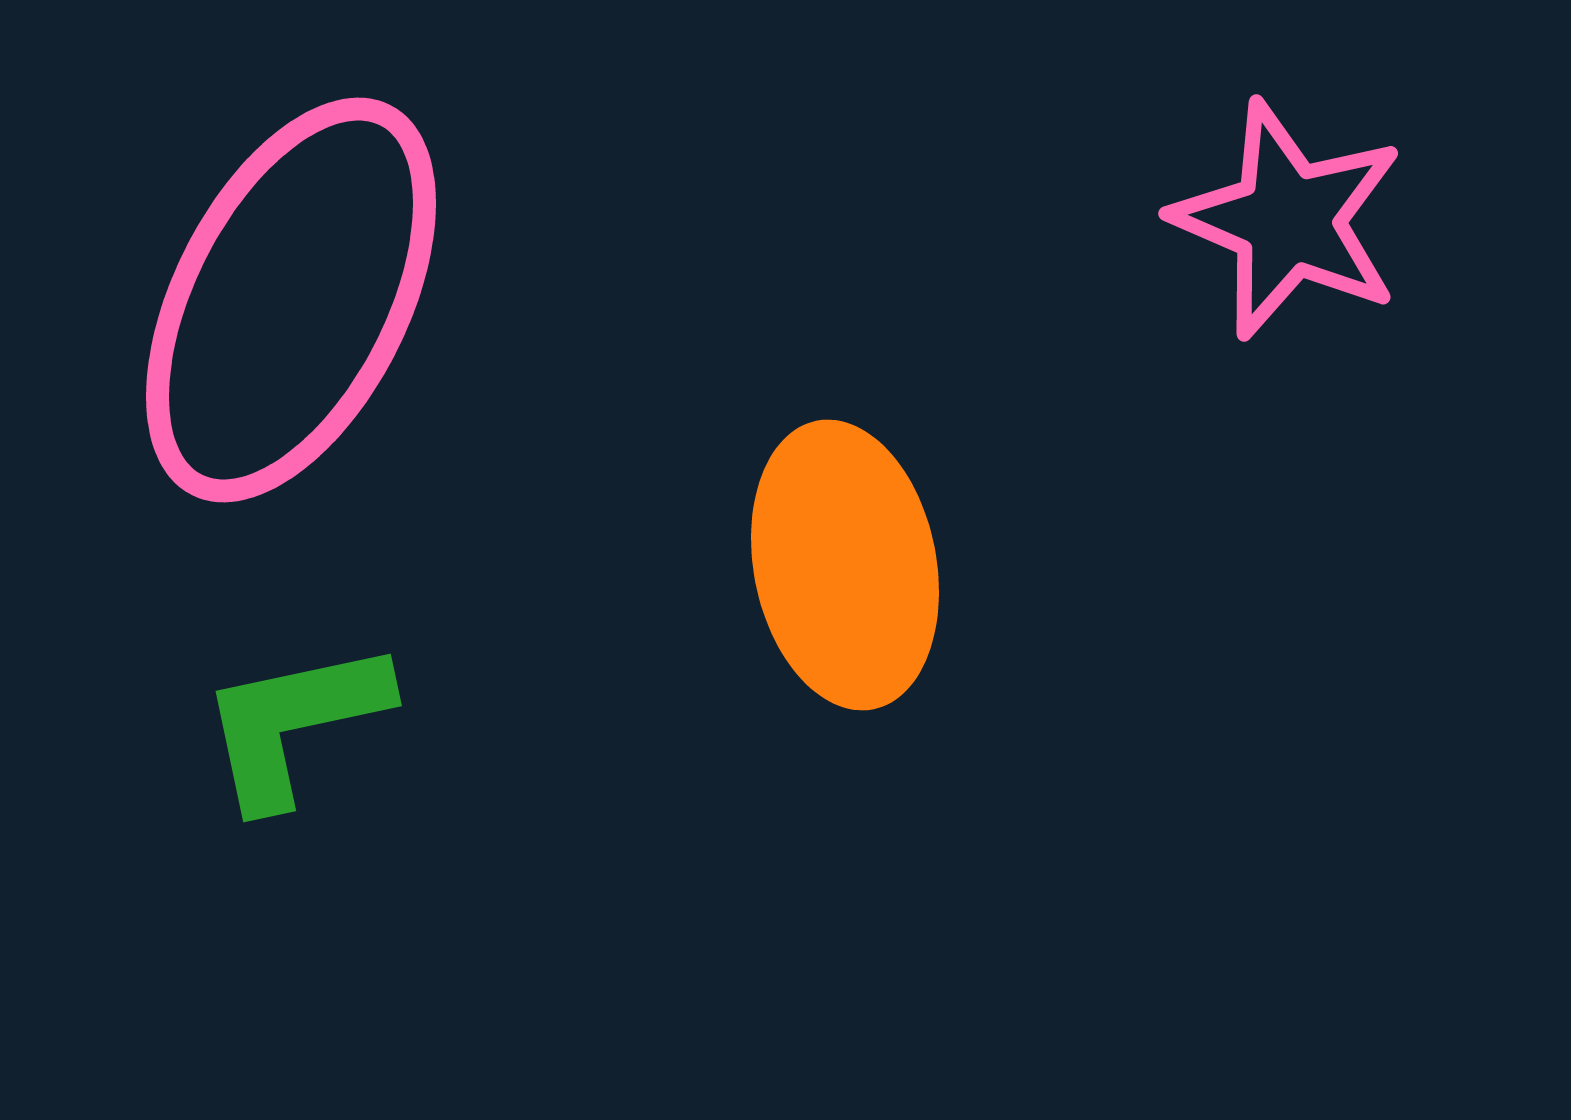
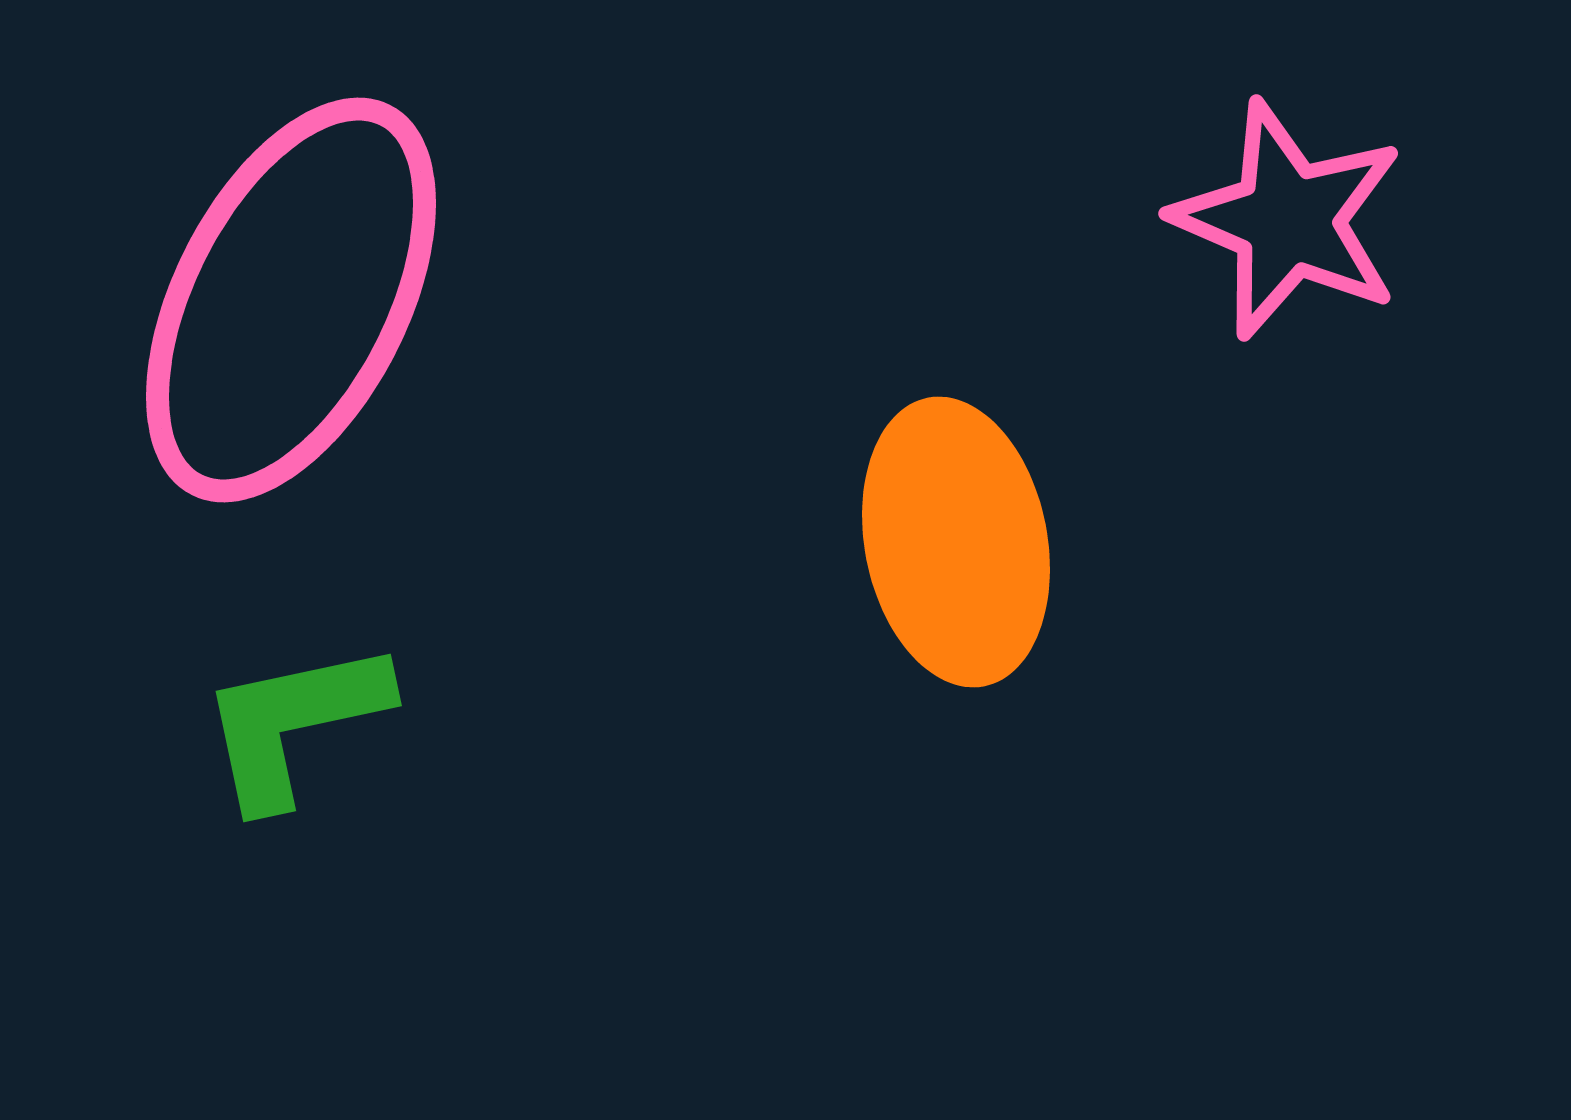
orange ellipse: moved 111 px right, 23 px up
